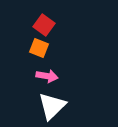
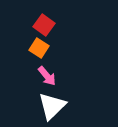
orange square: rotated 12 degrees clockwise
pink arrow: rotated 40 degrees clockwise
